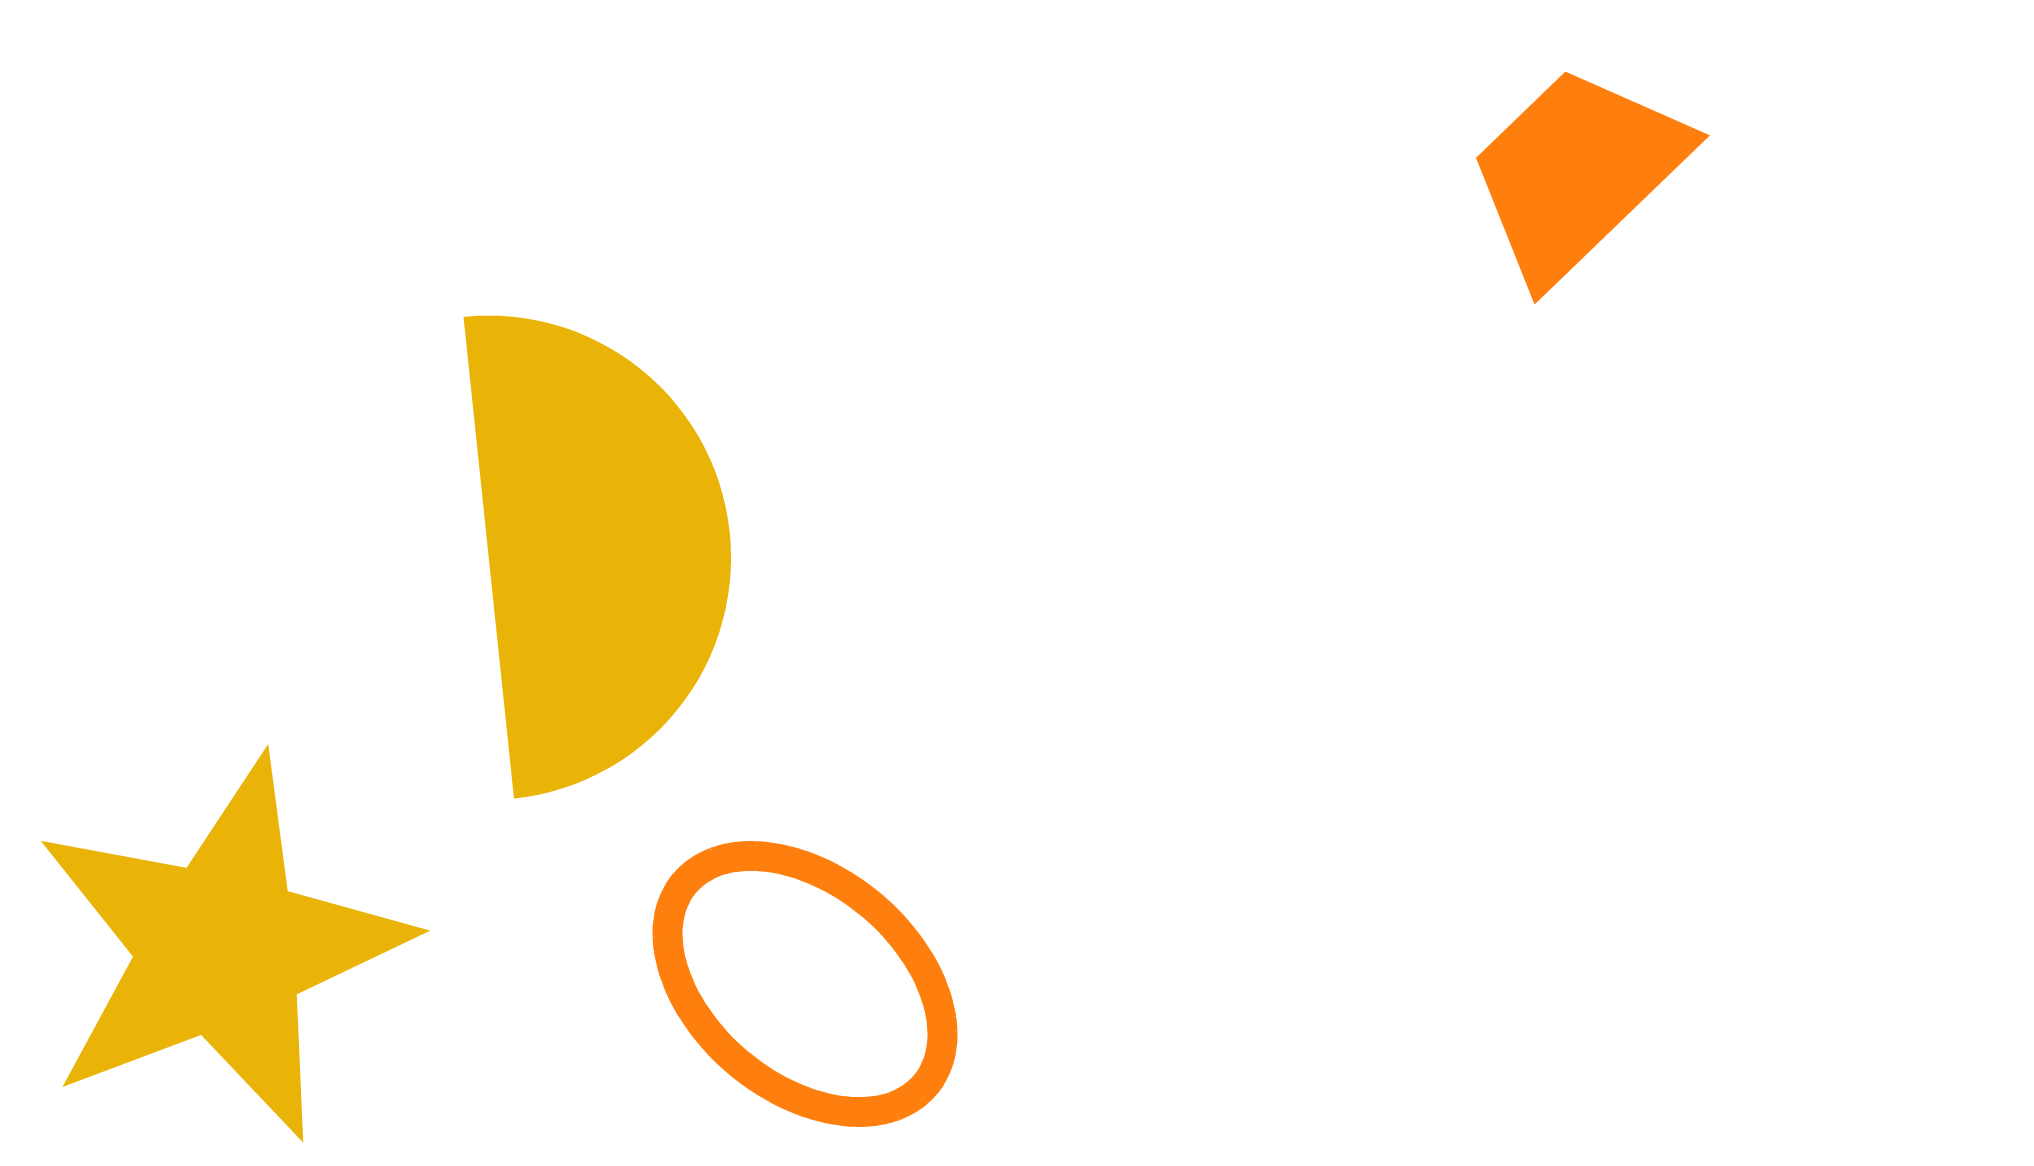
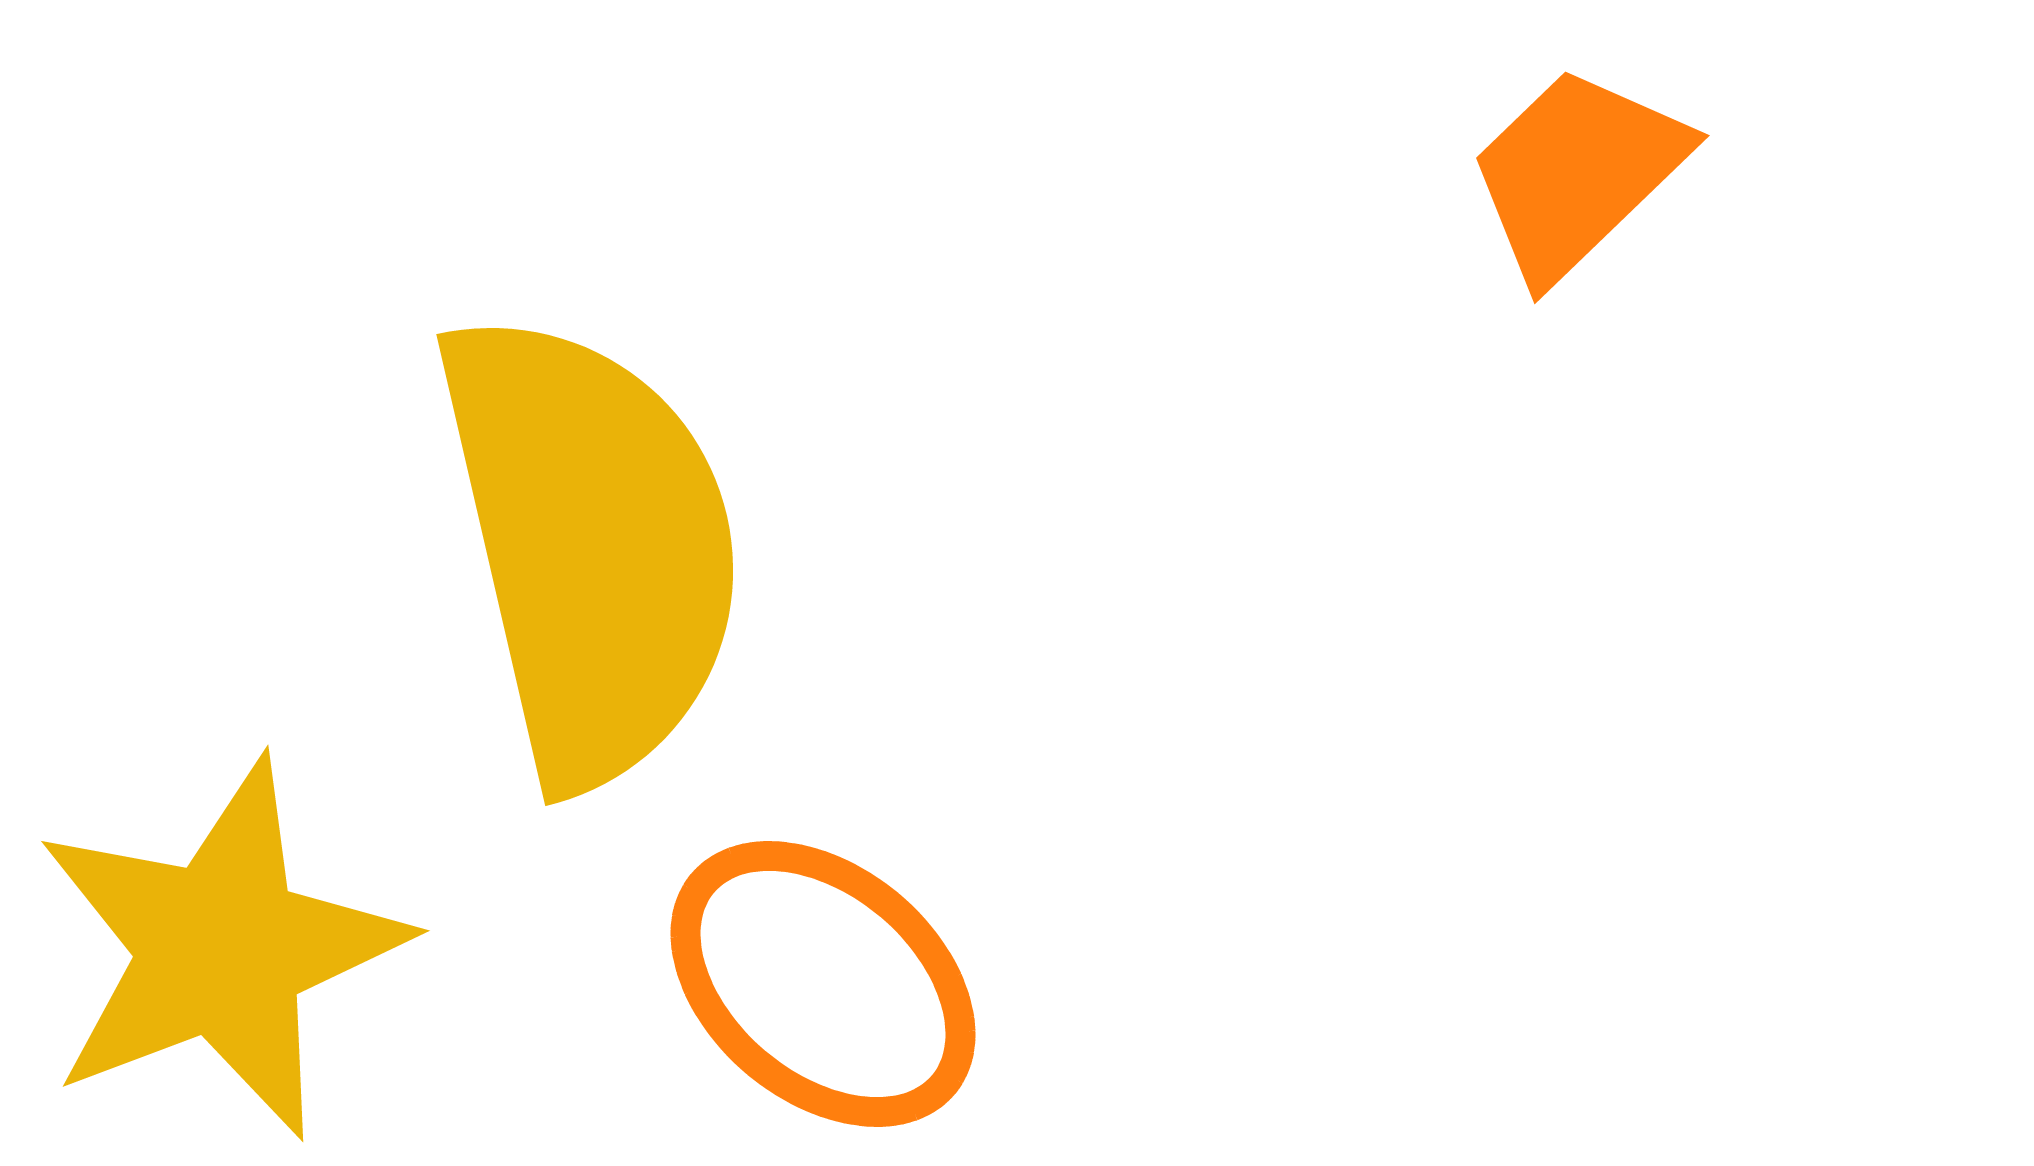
yellow semicircle: rotated 7 degrees counterclockwise
orange ellipse: moved 18 px right
